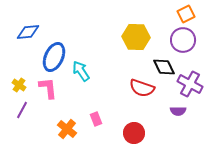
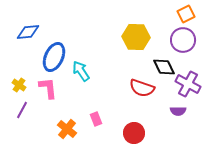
purple cross: moved 2 px left
